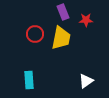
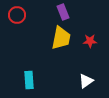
red star: moved 4 px right, 21 px down
red circle: moved 18 px left, 19 px up
